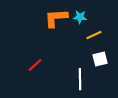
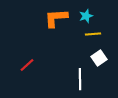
cyan star: moved 6 px right, 1 px up; rotated 24 degrees counterclockwise
yellow line: moved 1 px left, 1 px up; rotated 21 degrees clockwise
white square: moved 1 px left, 1 px up; rotated 21 degrees counterclockwise
red line: moved 8 px left
